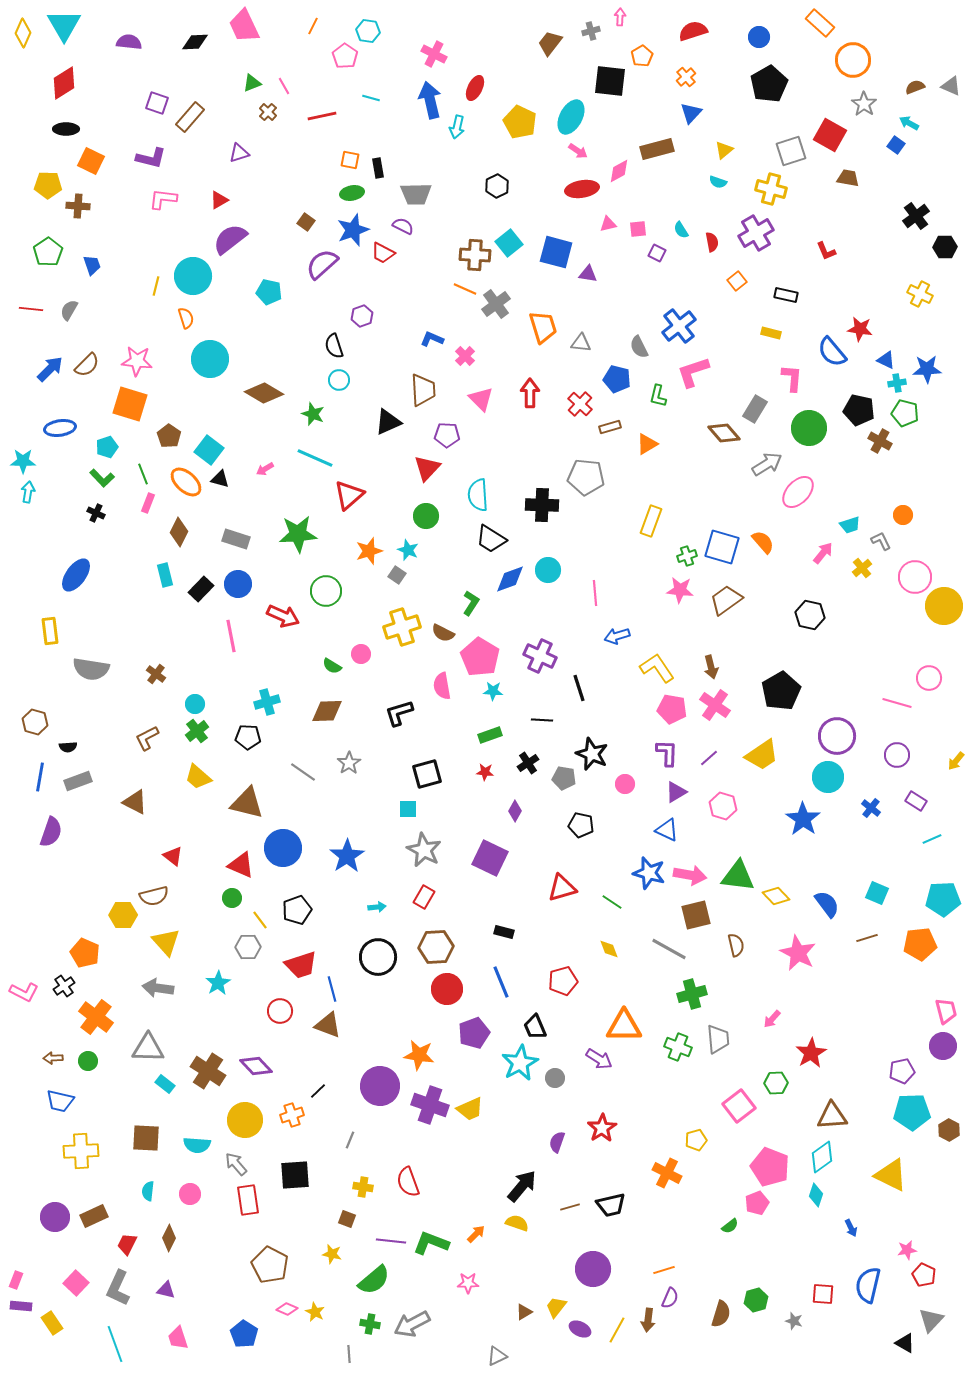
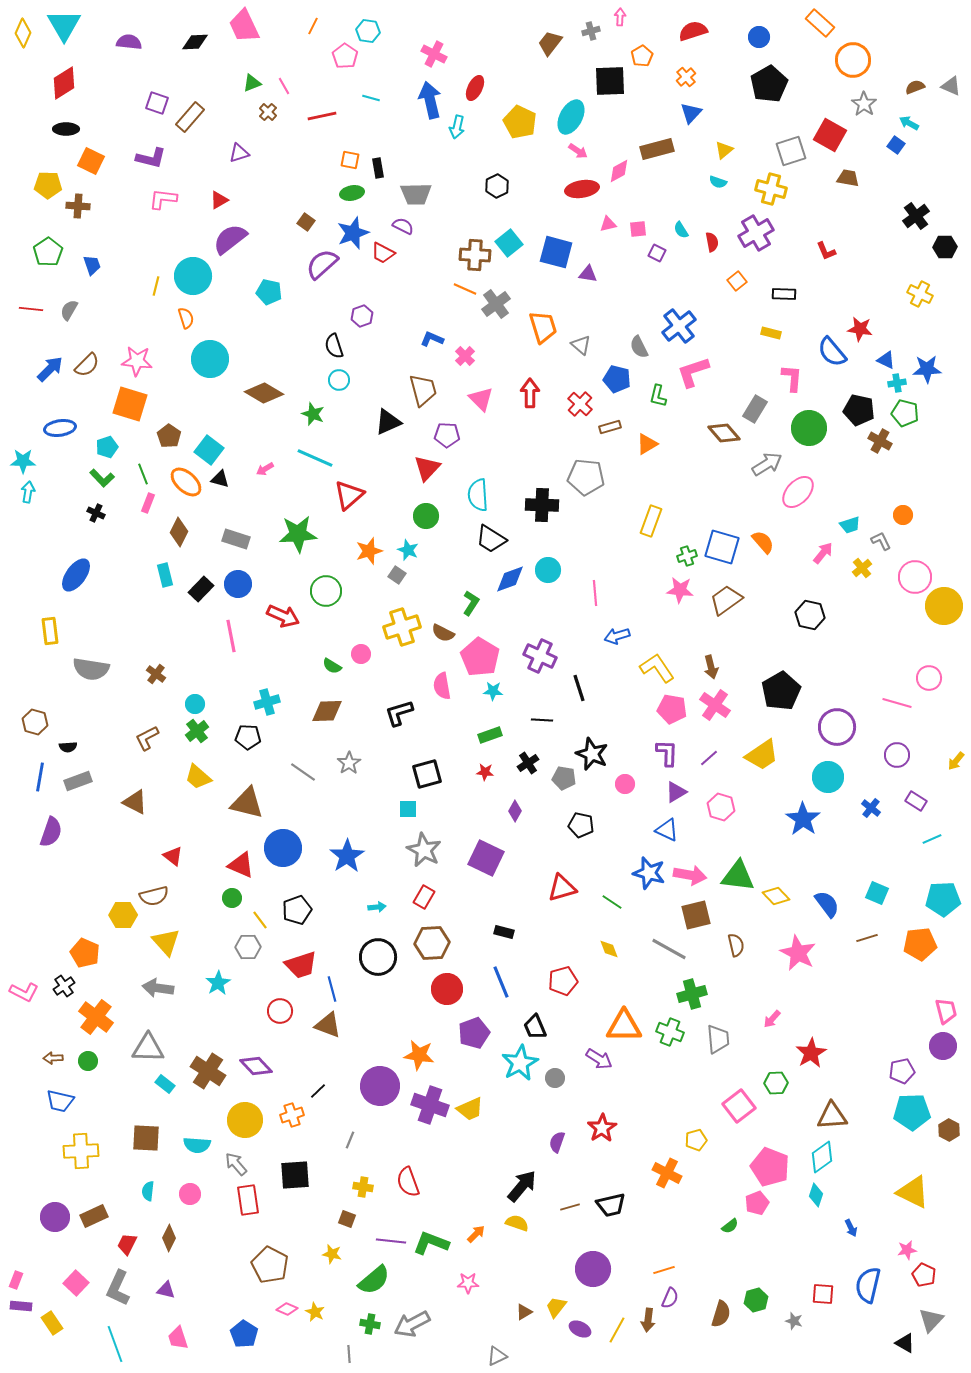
black square at (610, 81): rotated 8 degrees counterclockwise
blue star at (353, 230): moved 3 px down
black rectangle at (786, 295): moved 2 px left, 1 px up; rotated 10 degrees counterclockwise
gray triangle at (581, 343): moved 2 px down; rotated 35 degrees clockwise
brown trapezoid at (423, 390): rotated 12 degrees counterclockwise
purple circle at (837, 736): moved 9 px up
pink hexagon at (723, 806): moved 2 px left, 1 px down
purple square at (490, 858): moved 4 px left
brown hexagon at (436, 947): moved 4 px left, 4 px up
green cross at (678, 1047): moved 8 px left, 15 px up
yellow triangle at (891, 1175): moved 22 px right, 17 px down
